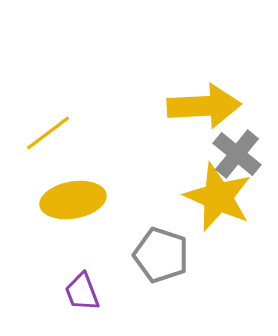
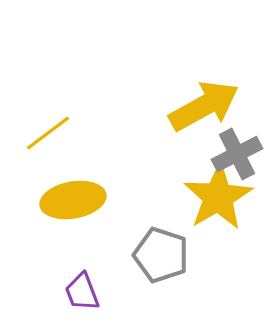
yellow arrow: rotated 26 degrees counterclockwise
gray cross: rotated 24 degrees clockwise
yellow star: rotated 18 degrees clockwise
